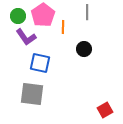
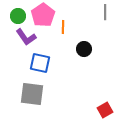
gray line: moved 18 px right
